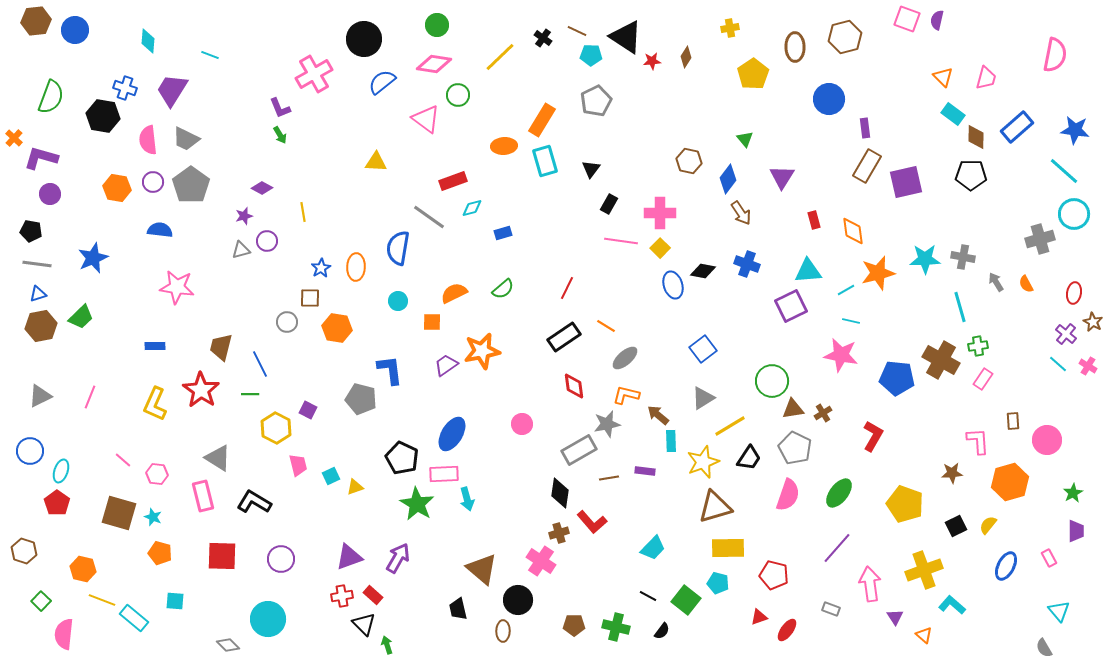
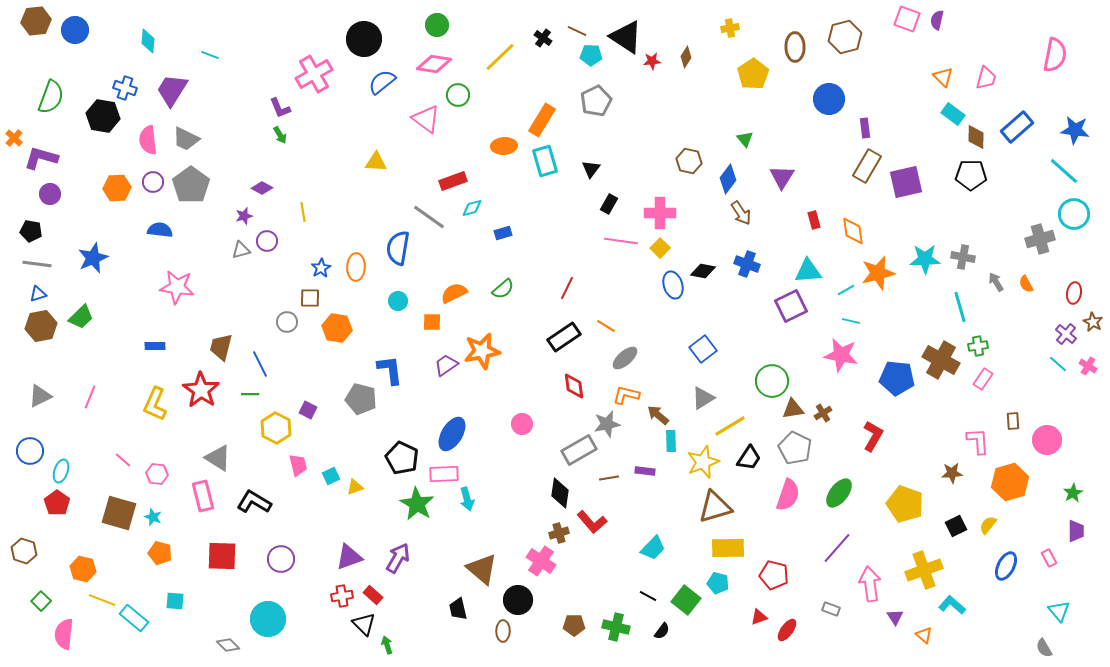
orange hexagon at (117, 188): rotated 12 degrees counterclockwise
